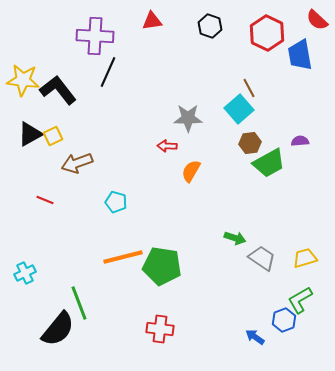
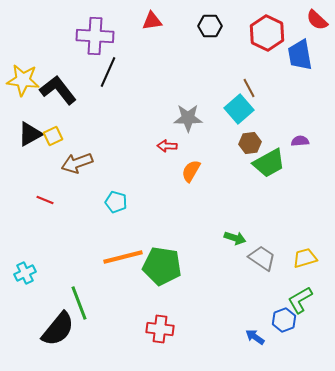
black hexagon: rotated 20 degrees counterclockwise
